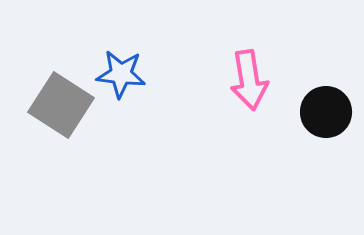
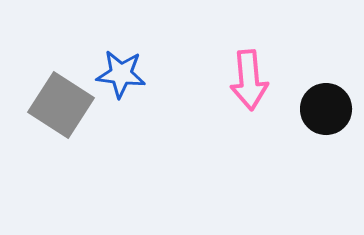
pink arrow: rotated 4 degrees clockwise
black circle: moved 3 px up
